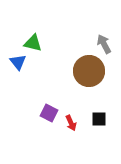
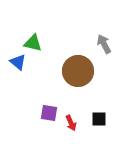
blue triangle: rotated 12 degrees counterclockwise
brown circle: moved 11 px left
purple square: rotated 18 degrees counterclockwise
